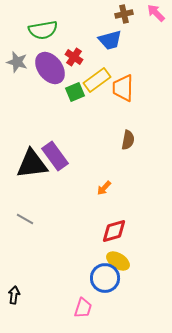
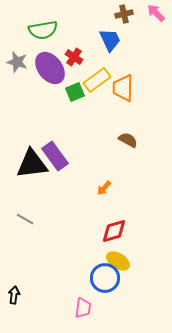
blue trapezoid: rotated 100 degrees counterclockwise
brown semicircle: rotated 72 degrees counterclockwise
pink trapezoid: rotated 10 degrees counterclockwise
